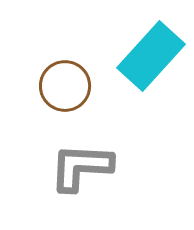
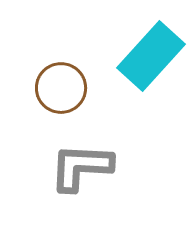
brown circle: moved 4 px left, 2 px down
